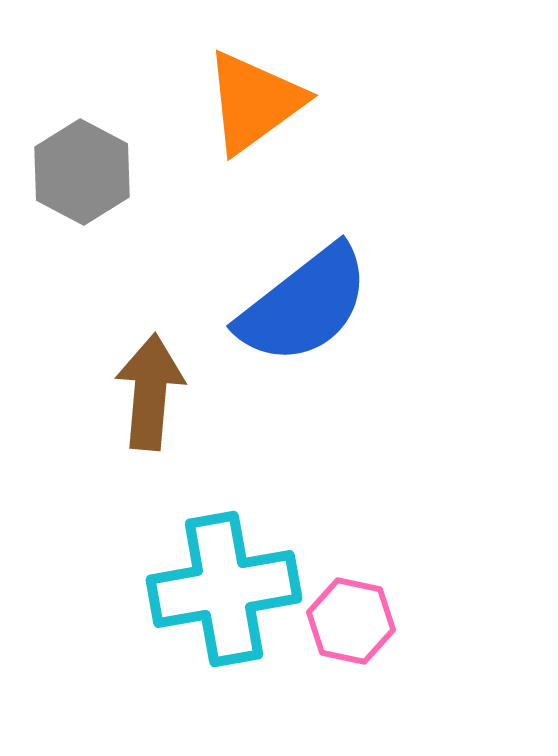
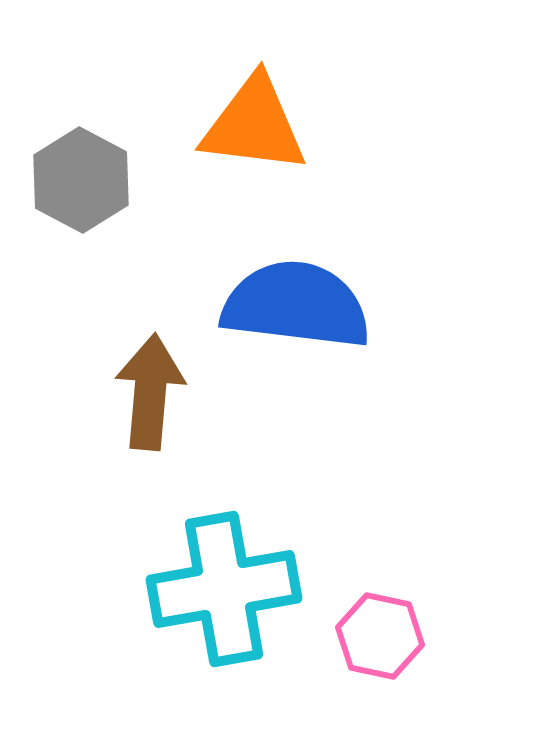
orange triangle: moved 23 px down; rotated 43 degrees clockwise
gray hexagon: moved 1 px left, 8 px down
blue semicircle: moved 8 px left; rotated 135 degrees counterclockwise
pink hexagon: moved 29 px right, 15 px down
